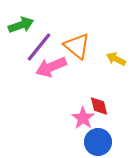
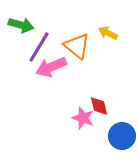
green arrow: rotated 35 degrees clockwise
purple line: rotated 8 degrees counterclockwise
yellow arrow: moved 8 px left, 26 px up
pink star: rotated 15 degrees counterclockwise
blue circle: moved 24 px right, 6 px up
